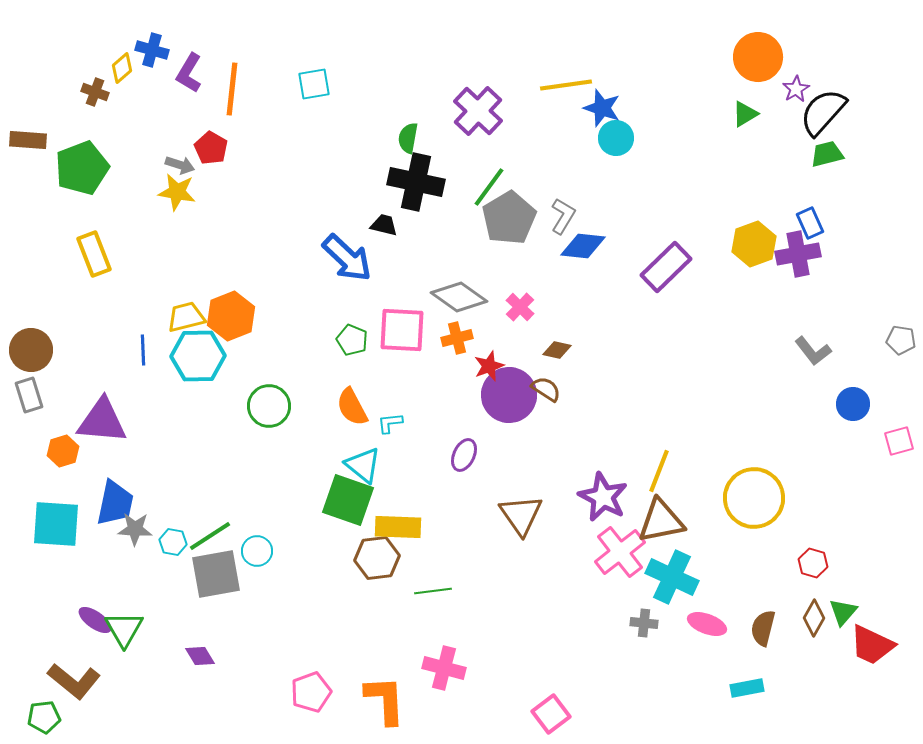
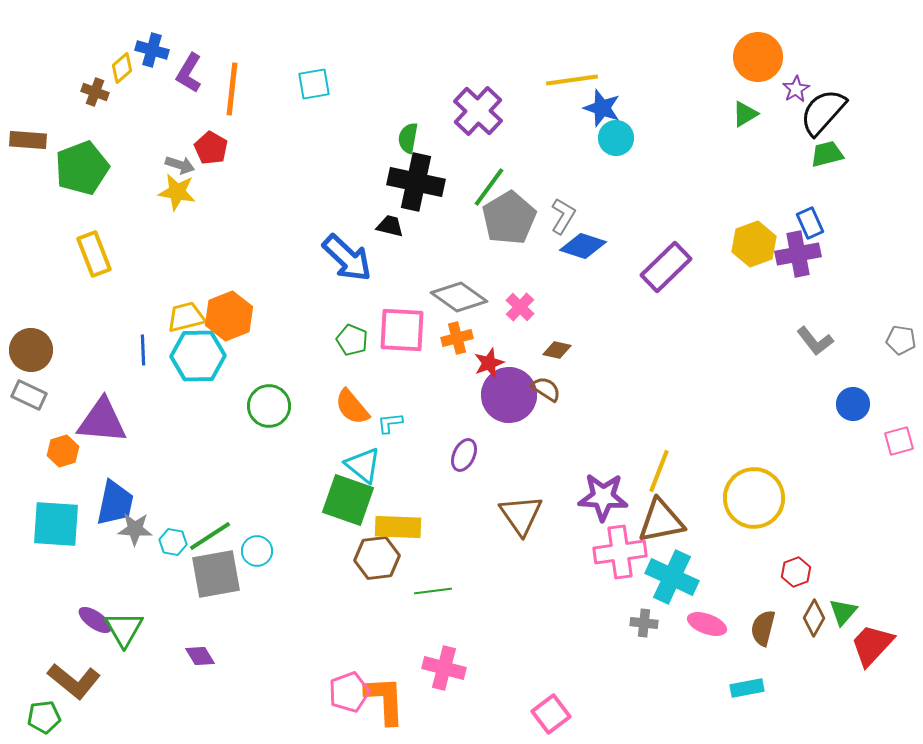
yellow line at (566, 85): moved 6 px right, 5 px up
black trapezoid at (384, 225): moved 6 px right, 1 px down
blue diamond at (583, 246): rotated 12 degrees clockwise
orange hexagon at (231, 316): moved 2 px left
gray L-shape at (813, 351): moved 2 px right, 10 px up
red star at (489, 366): moved 3 px up
gray rectangle at (29, 395): rotated 48 degrees counterclockwise
orange semicircle at (352, 407): rotated 12 degrees counterclockwise
purple star at (603, 497): rotated 24 degrees counterclockwise
pink cross at (620, 552): rotated 30 degrees clockwise
red hexagon at (813, 563): moved 17 px left, 9 px down; rotated 24 degrees clockwise
red trapezoid at (872, 645): rotated 108 degrees clockwise
pink pentagon at (311, 692): moved 38 px right
